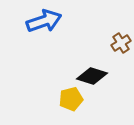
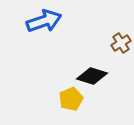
yellow pentagon: rotated 10 degrees counterclockwise
